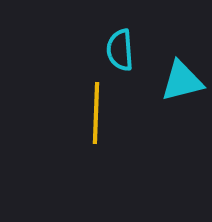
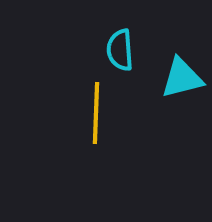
cyan triangle: moved 3 px up
